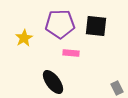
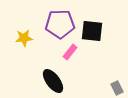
black square: moved 4 px left, 5 px down
yellow star: rotated 24 degrees clockwise
pink rectangle: moved 1 px left, 1 px up; rotated 56 degrees counterclockwise
black ellipse: moved 1 px up
